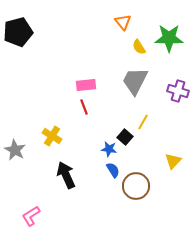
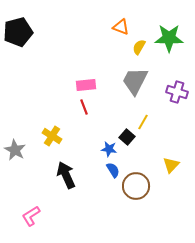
orange triangle: moved 2 px left, 5 px down; rotated 30 degrees counterclockwise
yellow semicircle: rotated 63 degrees clockwise
purple cross: moved 1 px left, 1 px down
black square: moved 2 px right
yellow triangle: moved 2 px left, 4 px down
